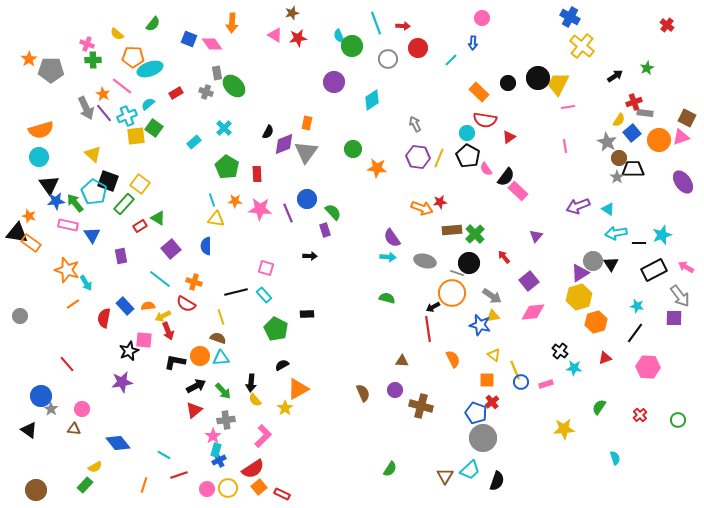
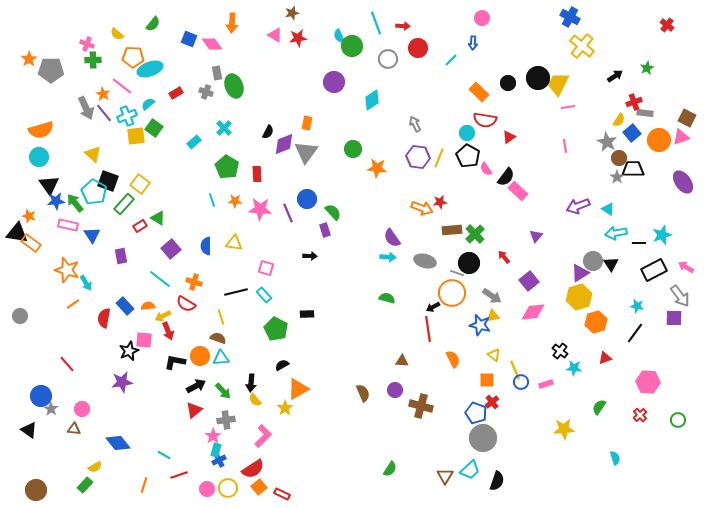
green ellipse at (234, 86): rotated 25 degrees clockwise
yellow triangle at (216, 219): moved 18 px right, 24 px down
pink hexagon at (648, 367): moved 15 px down
